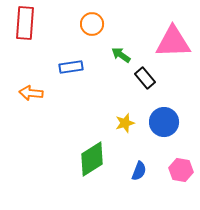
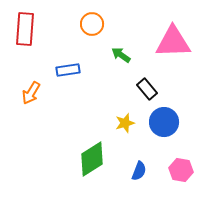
red rectangle: moved 6 px down
blue rectangle: moved 3 px left, 3 px down
black rectangle: moved 2 px right, 11 px down
orange arrow: rotated 65 degrees counterclockwise
